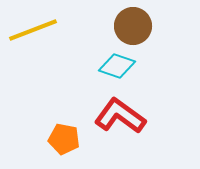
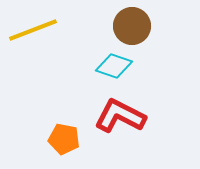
brown circle: moved 1 px left
cyan diamond: moved 3 px left
red L-shape: rotated 9 degrees counterclockwise
